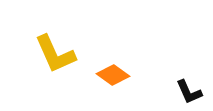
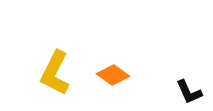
yellow L-shape: moved 19 px down; rotated 51 degrees clockwise
